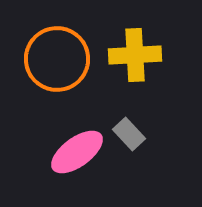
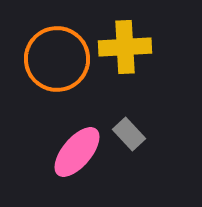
yellow cross: moved 10 px left, 8 px up
pink ellipse: rotated 14 degrees counterclockwise
